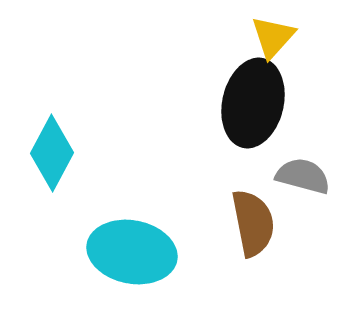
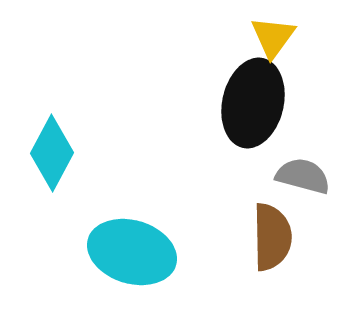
yellow triangle: rotated 6 degrees counterclockwise
brown semicircle: moved 19 px right, 14 px down; rotated 10 degrees clockwise
cyan ellipse: rotated 6 degrees clockwise
